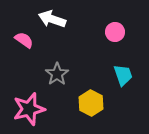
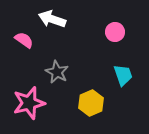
gray star: moved 2 px up; rotated 10 degrees counterclockwise
yellow hexagon: rotated 10 degrees clockwise
pink star: moved 6 px up
